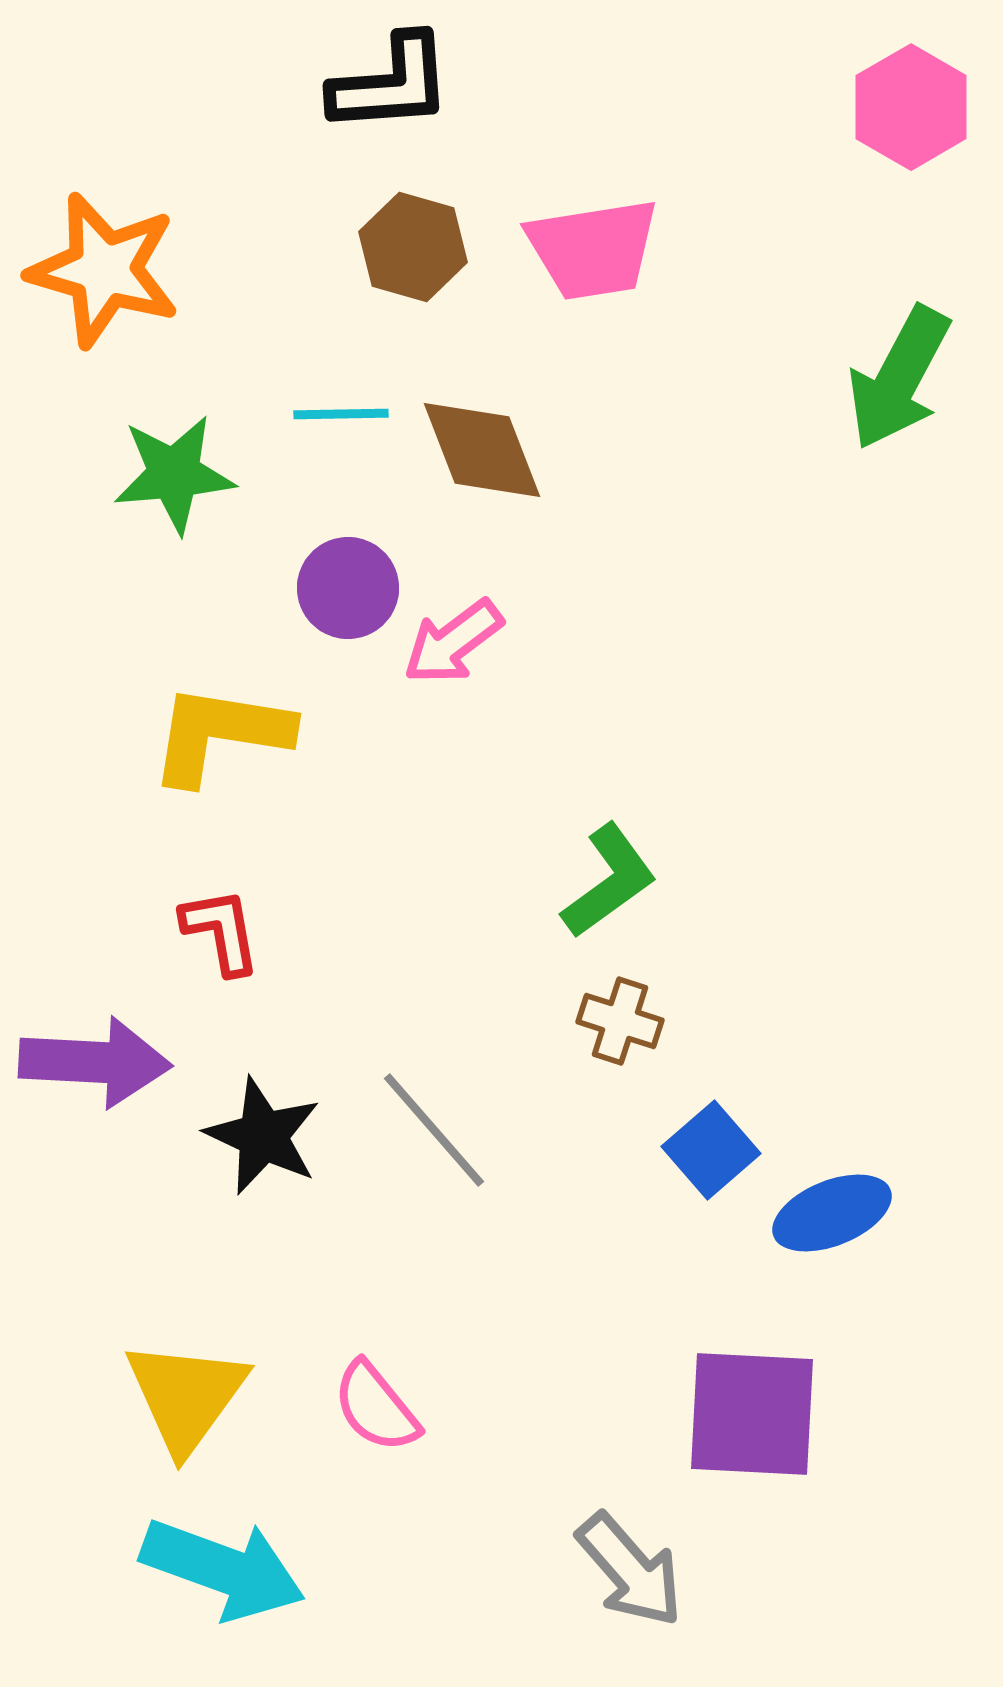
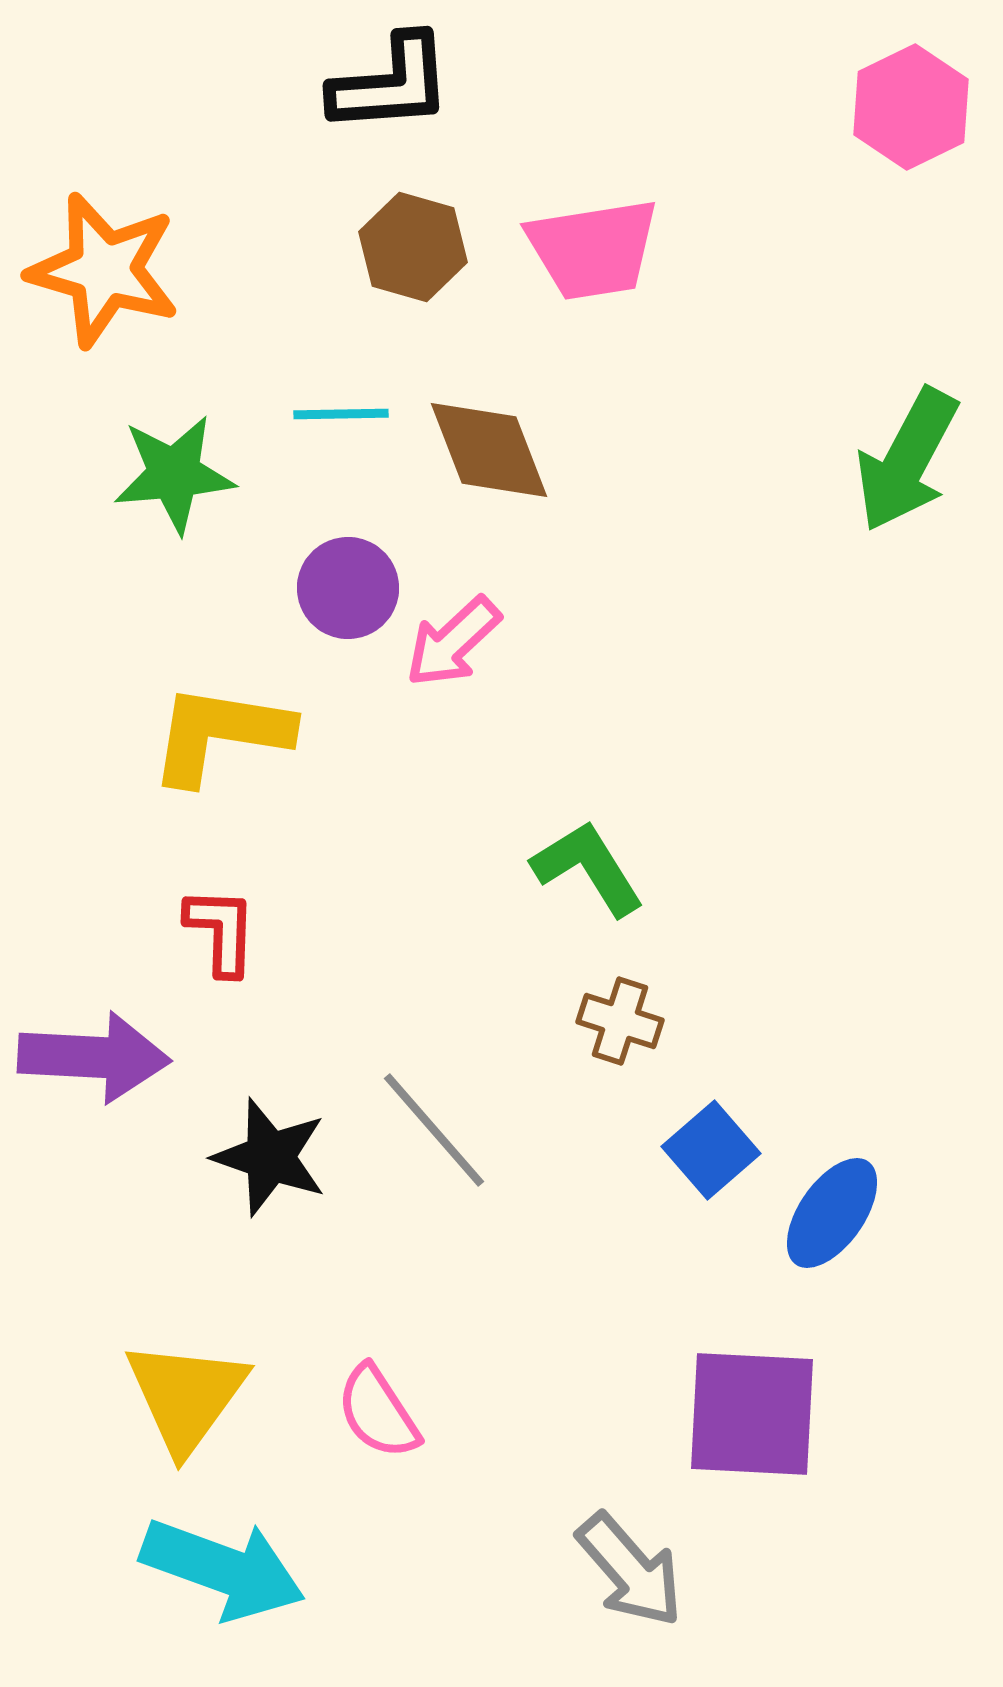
pink hexagon: rotated 4 degrees clockwise
green arrow: moved 8 px right, 82 px down
brown diamond: moved 7 px right
pink arrow: rotated 6 degrees counterclockwise
green L-shape: moved 21 px left, 13 px up; rotated 86 degrees counterclockwise
red L-shape: rotated 12 degrees clockwise
purple arrow: moved 1 px left, 5 px up
black star: moved 7 px right, 21 px down; rotated 6 degrees counterclockwise
blue ellipse: rotated 33 degrees counterclockwise
pink semicircle: moved 2 px right, 5 px down; rotated 6 degrees clockwise
